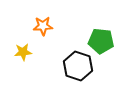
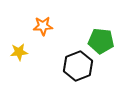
yellow star: moved 4 px left
black hexagon: rotated 20 degrees clockwise
